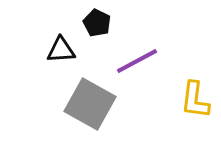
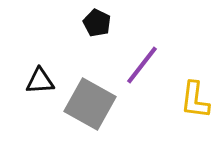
black triangle: moved 21 px left, 31 px down
purple line: moved 5 px right, 4 px down; rotated 24 degrees counterclockwise
